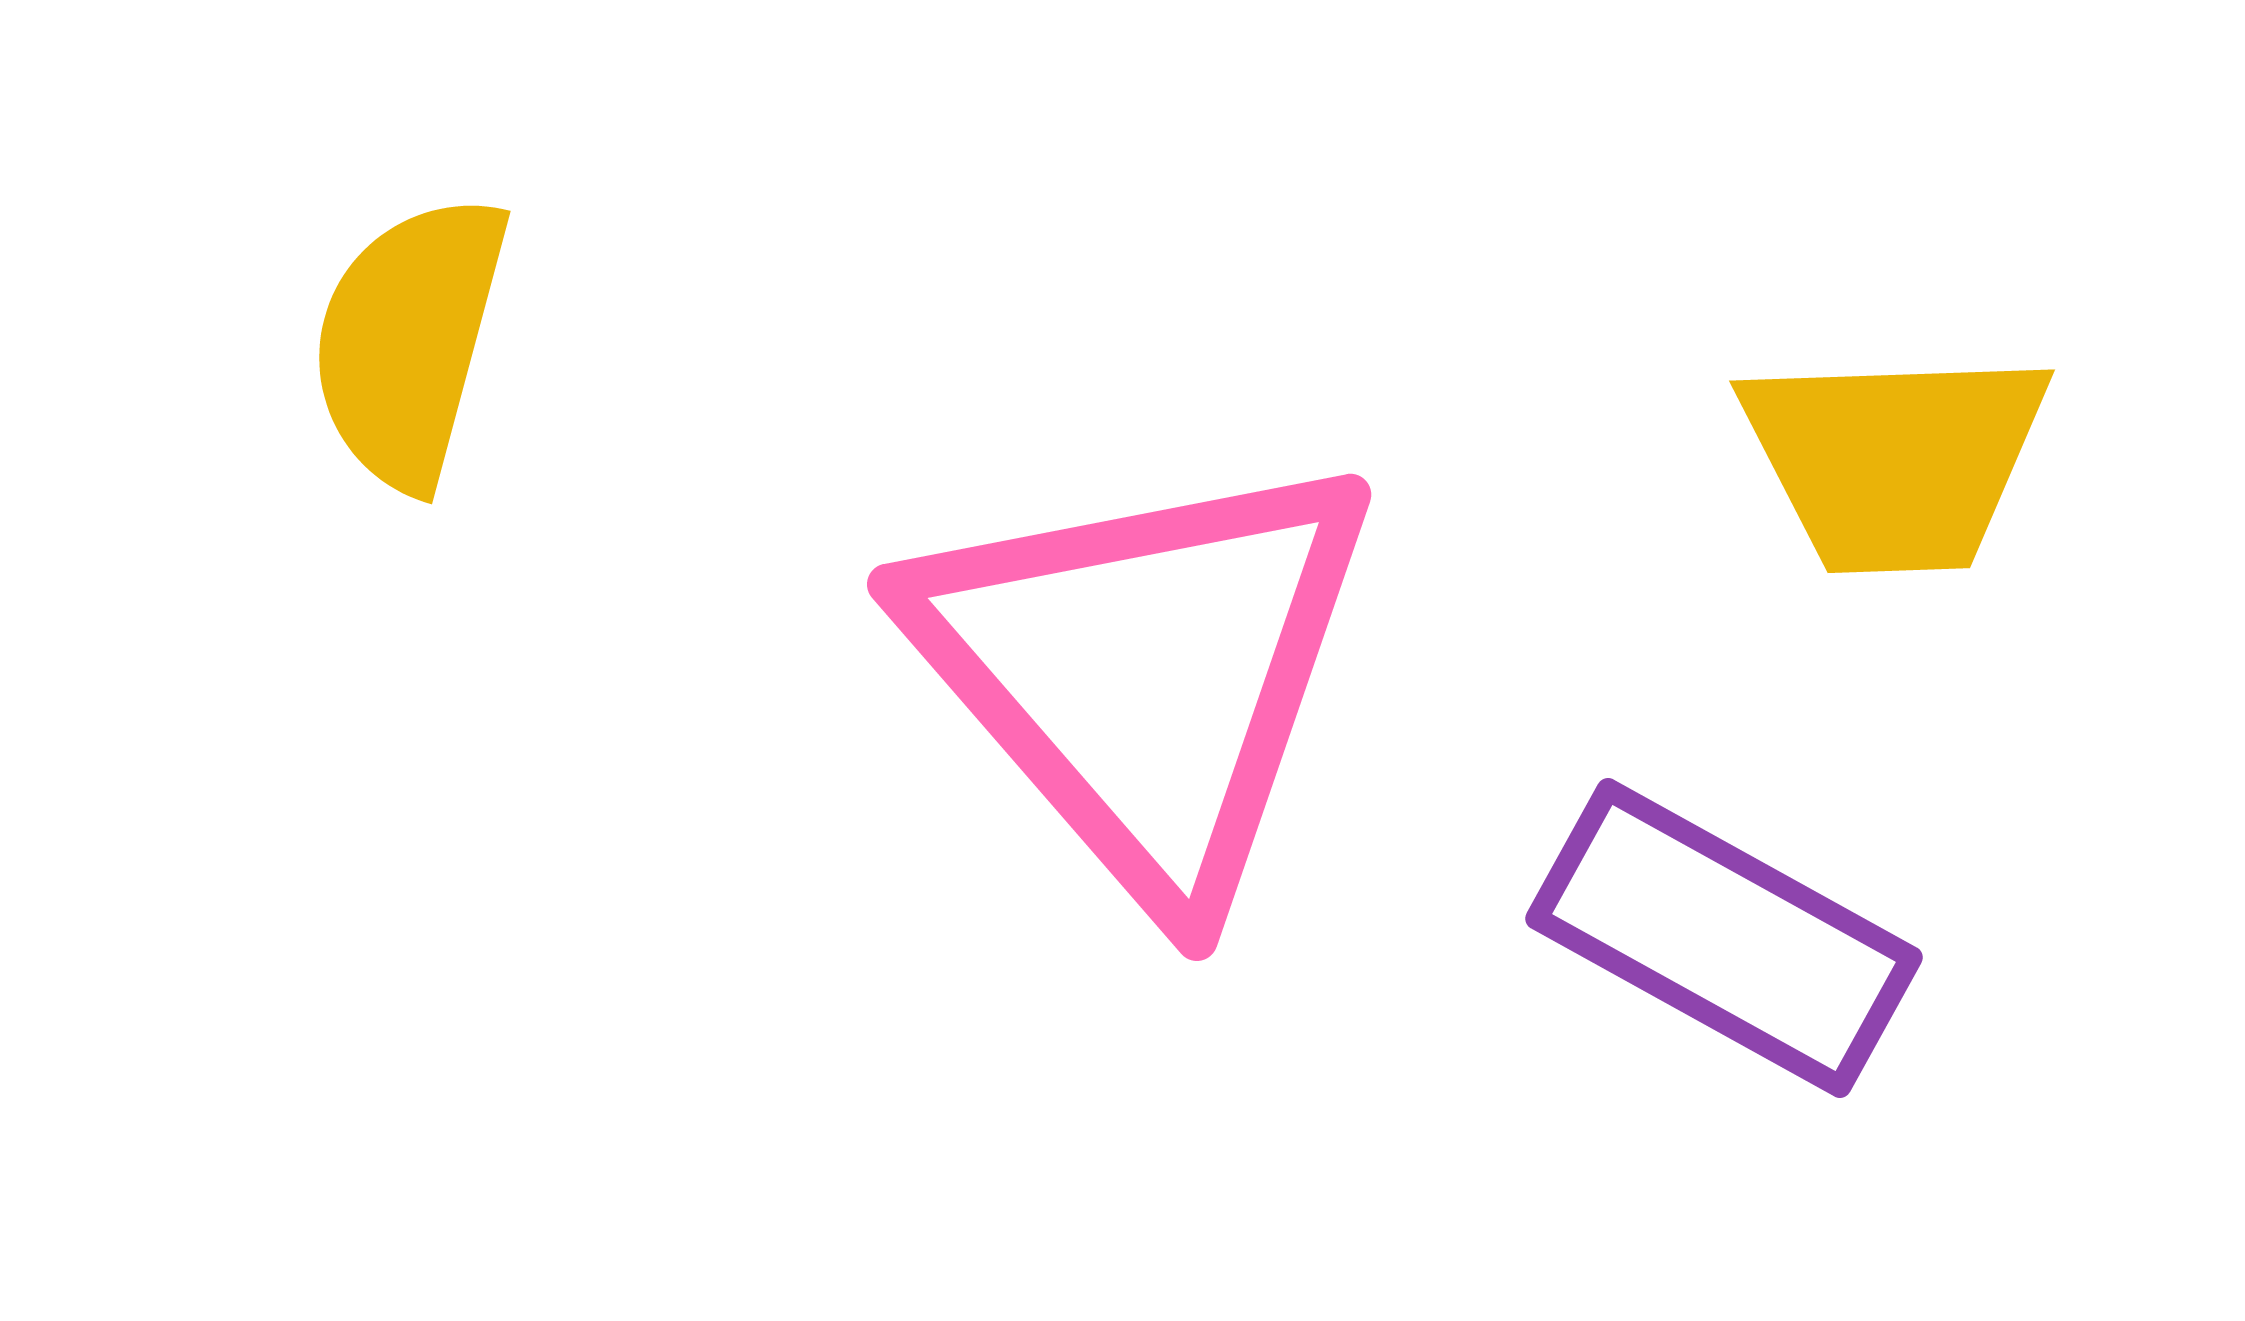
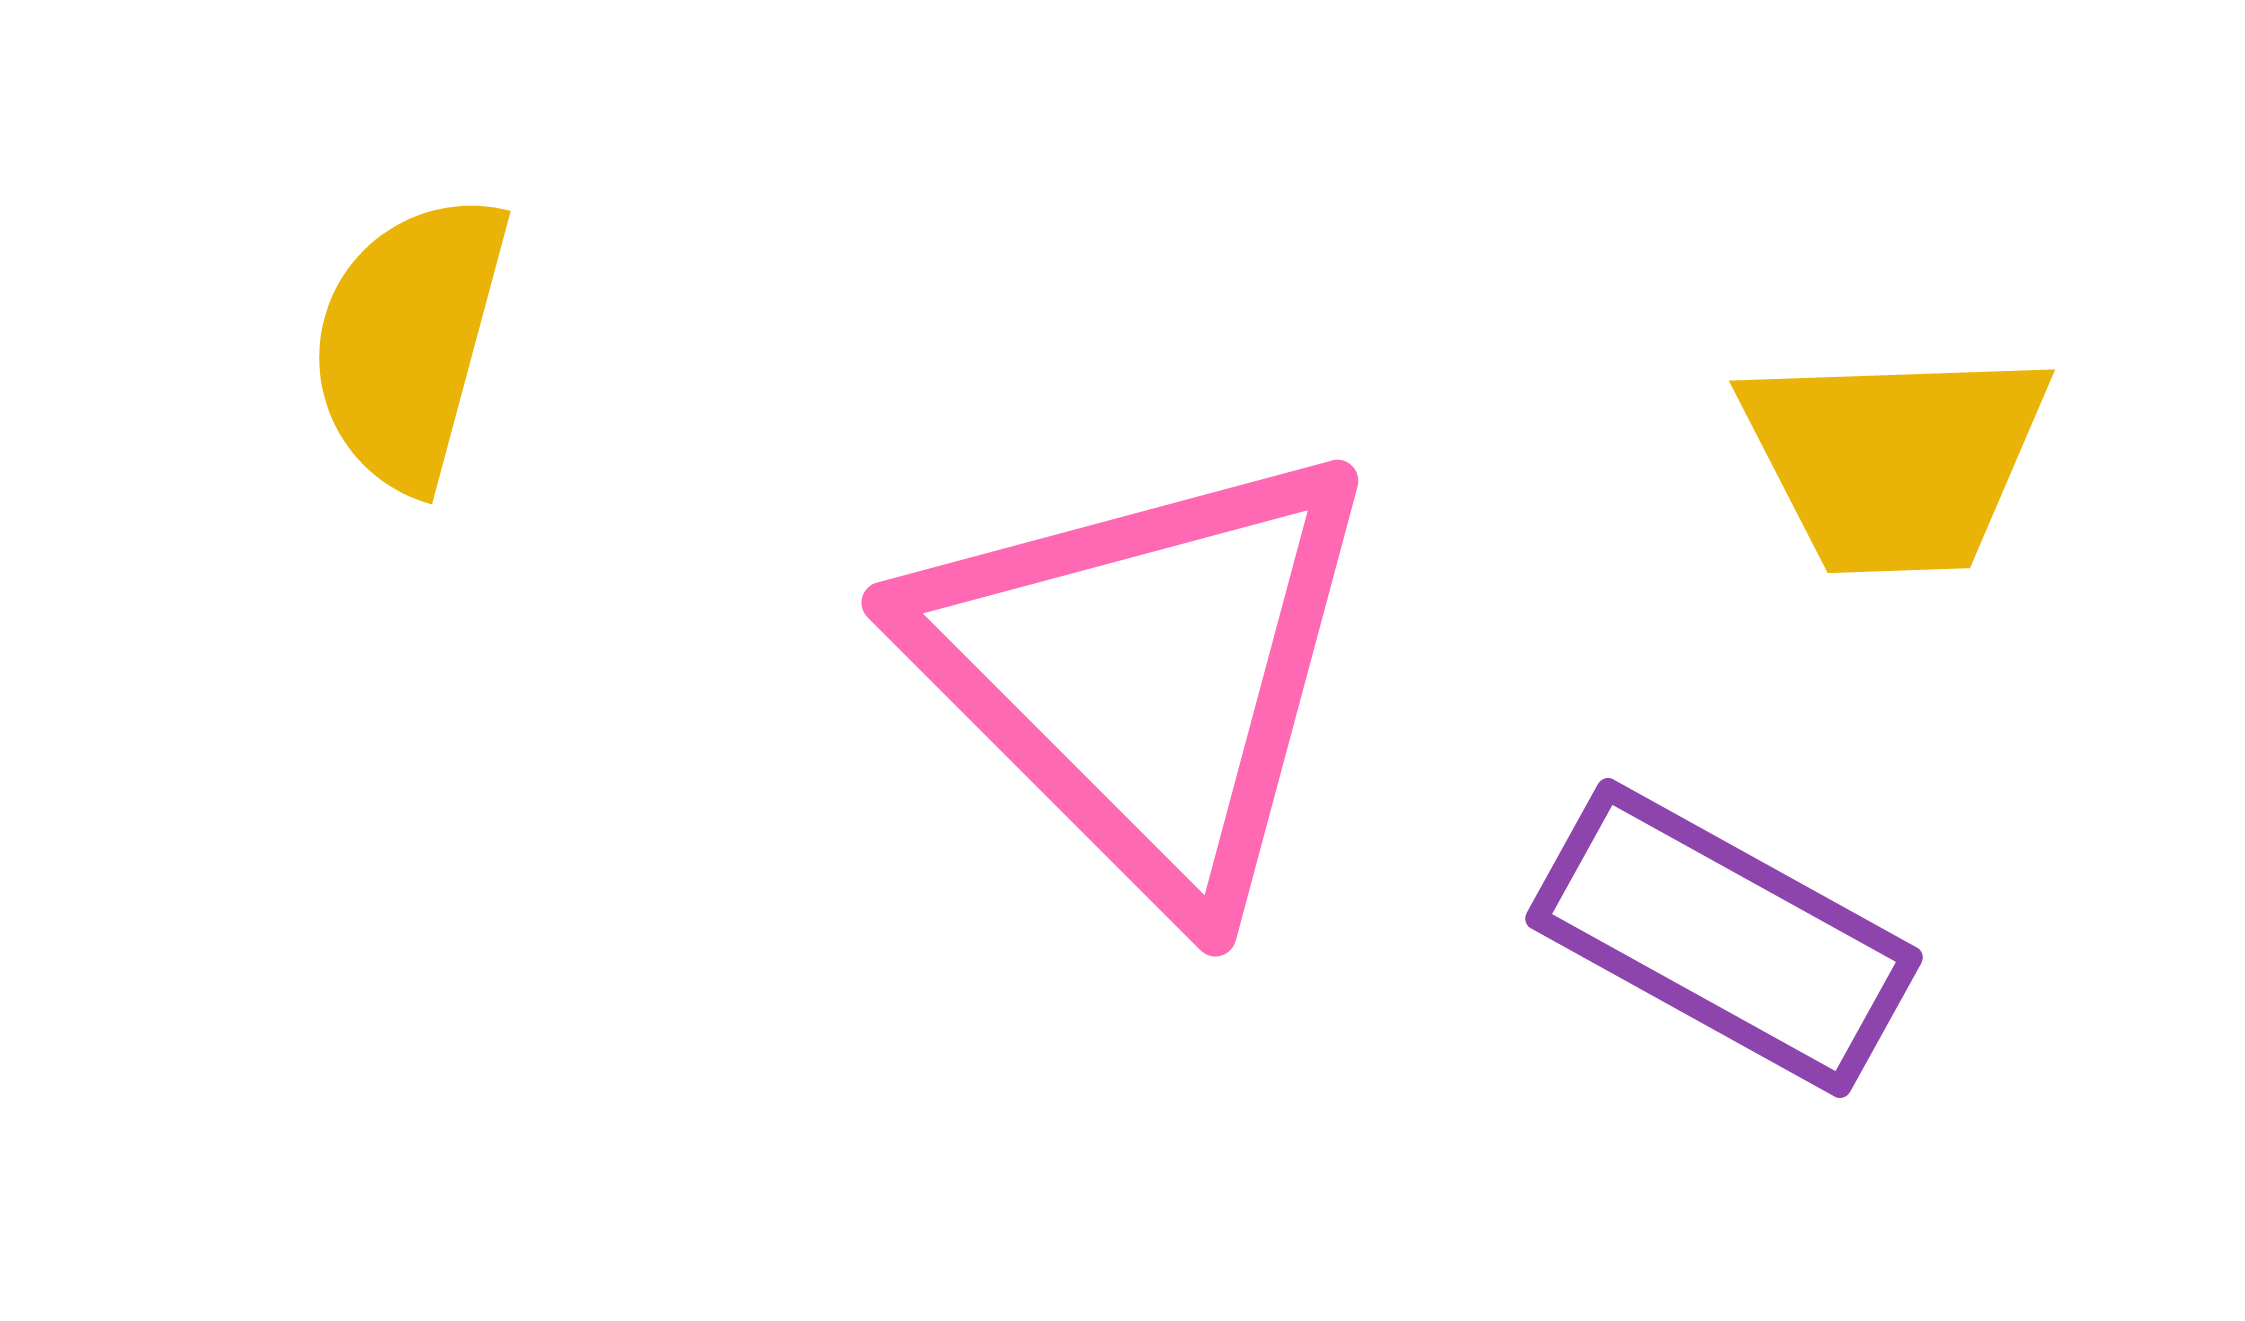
pink triangle: rotated 4 degrees counterclockwise
